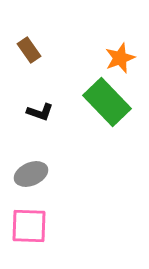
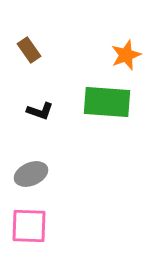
orange star: moved 6 px right, 3 px up
green rectangle: rotated 42 degrees counterclockwise
black L-shape: moved 1 px up
